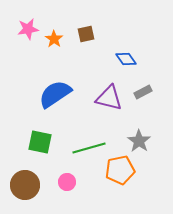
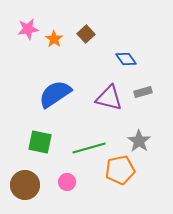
brown square: rotated 30 degrees counterclockwise
gray rectangle: rotated 12 degrees clockwise
